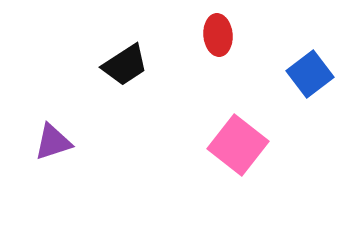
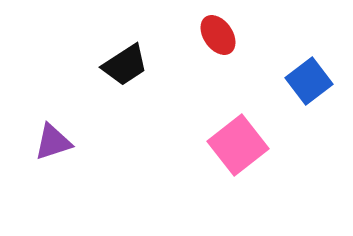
red ellipse: rotated 30 degrees counterclockwise
blue square: moved 1 px left, 7 px down
pink square: rotated 14 degrees clockwise
